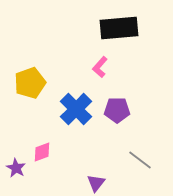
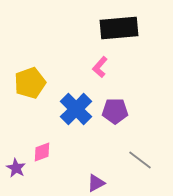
purple pentagon: moved 2 px left, 1 px down
purple triangle: rotated 24 degrees clockwise
